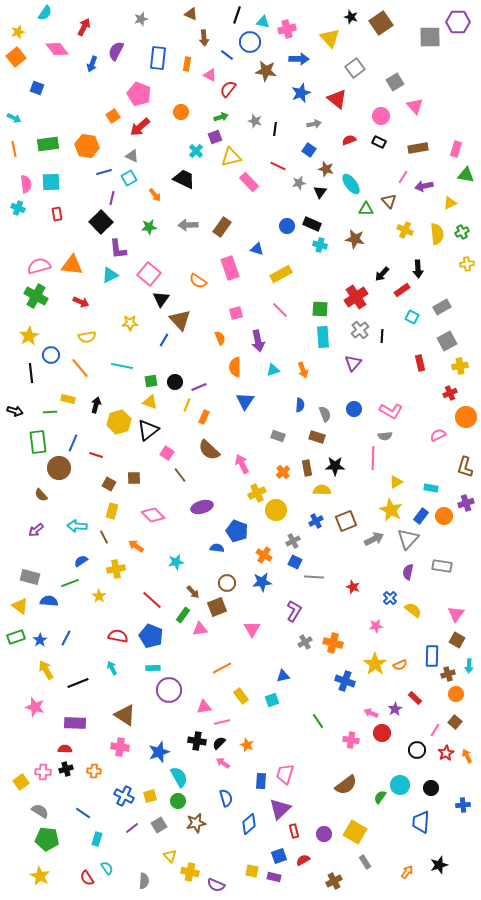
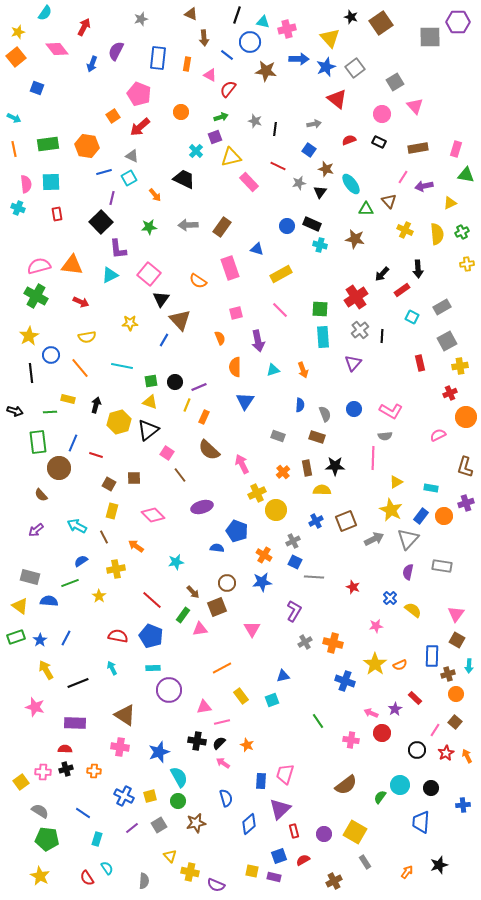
blue star at (301, 93): moved 25 px right, 26 px up
pink circle at (381, 116): moved 1 px right, 2 px up
cyan arrow at (77, 526): rotated 24 degrees clockwise
